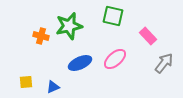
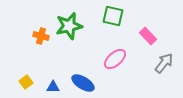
blue ellipse: moved 3 px right, 20 px down; rotated 55 degrees clockwise
yellow square: rotated 32 degrees counterclockwise
blue triangle: rotated 24 degrees clockwise
